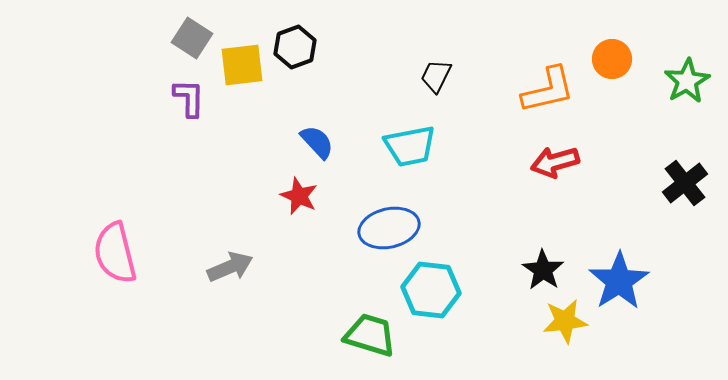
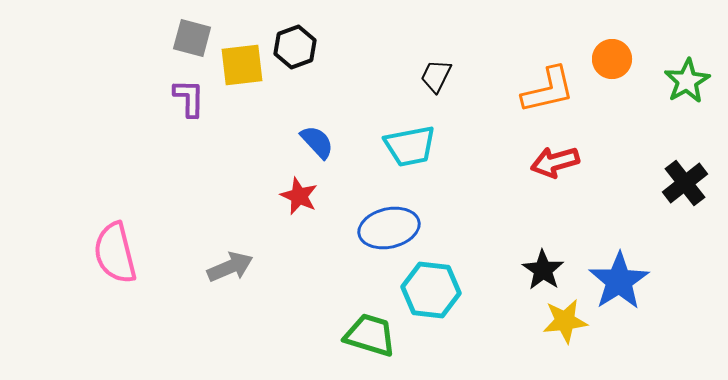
gray square: rotated 18 degrees counterclockwise
